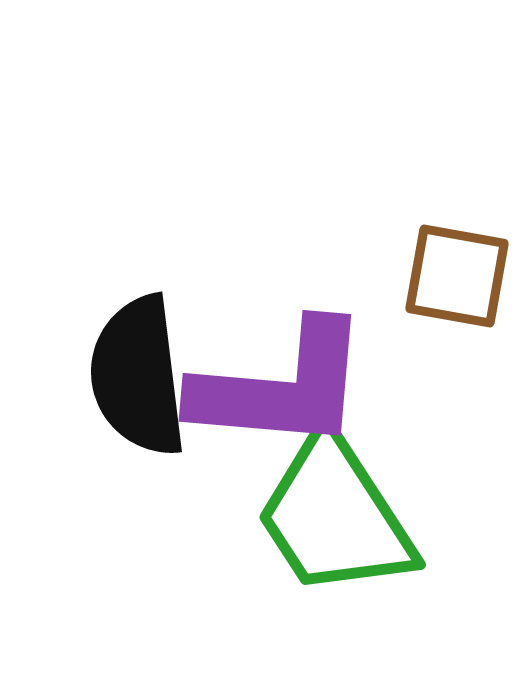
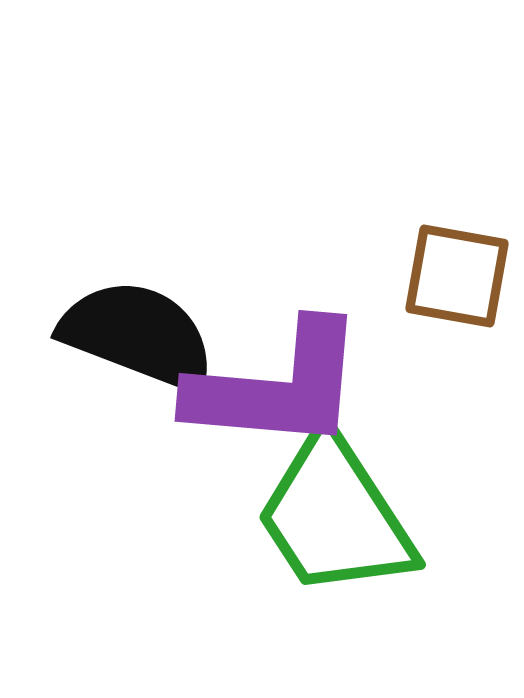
black semicircle: moved 41 px up; rotated 118 degrees clockwise
purple L-shape: moved 4 px left
